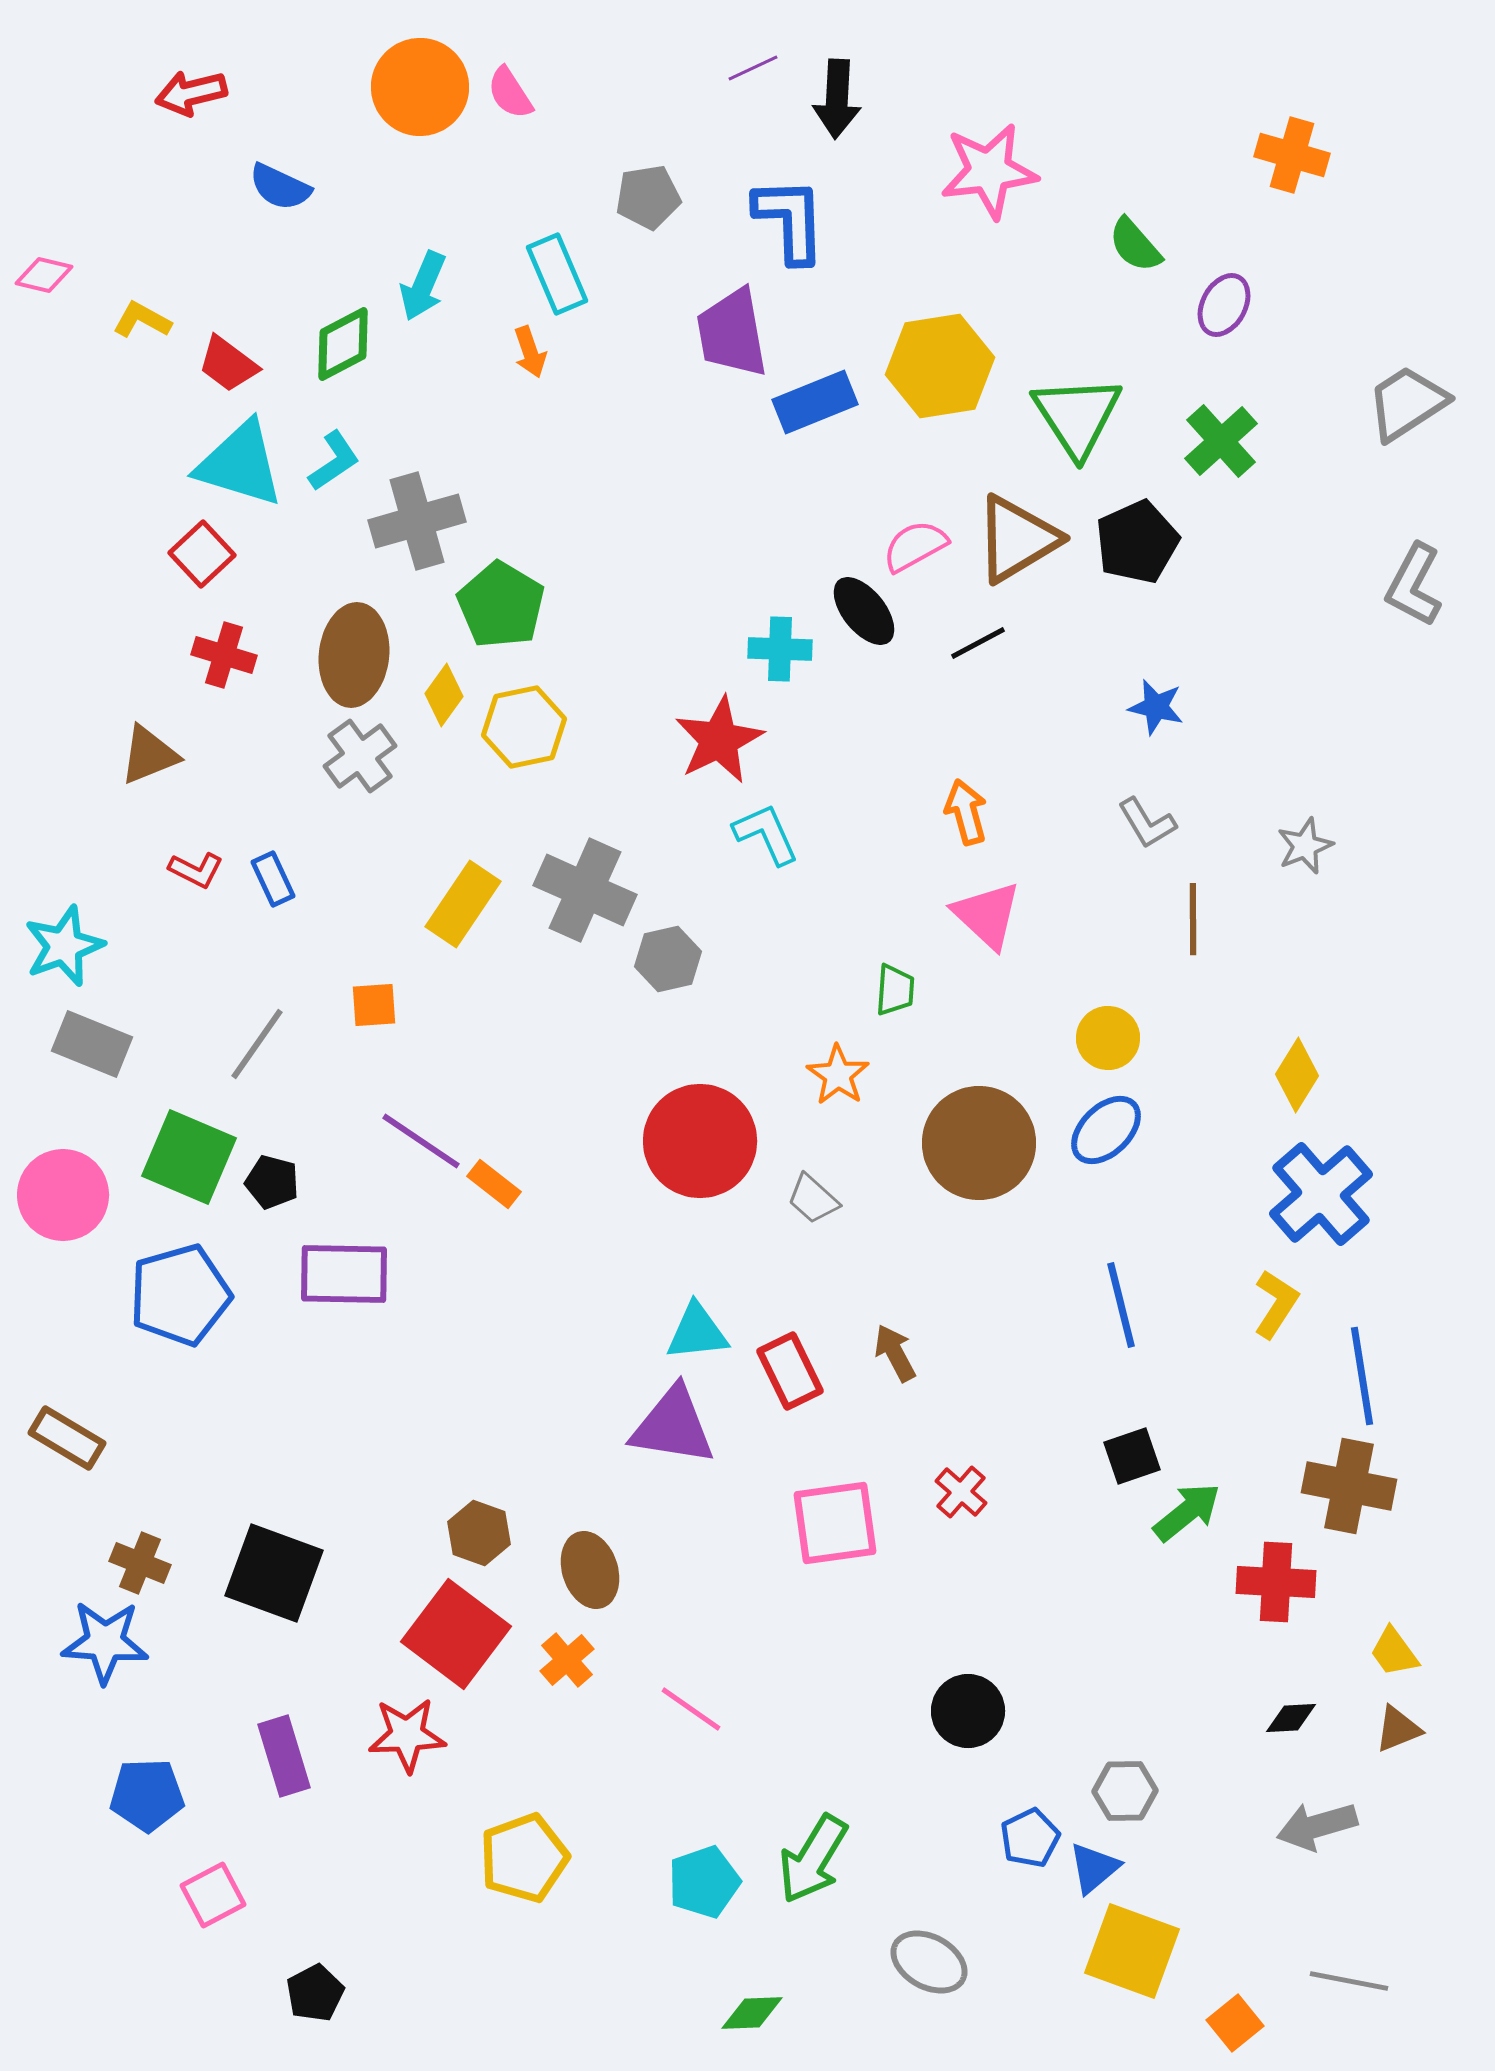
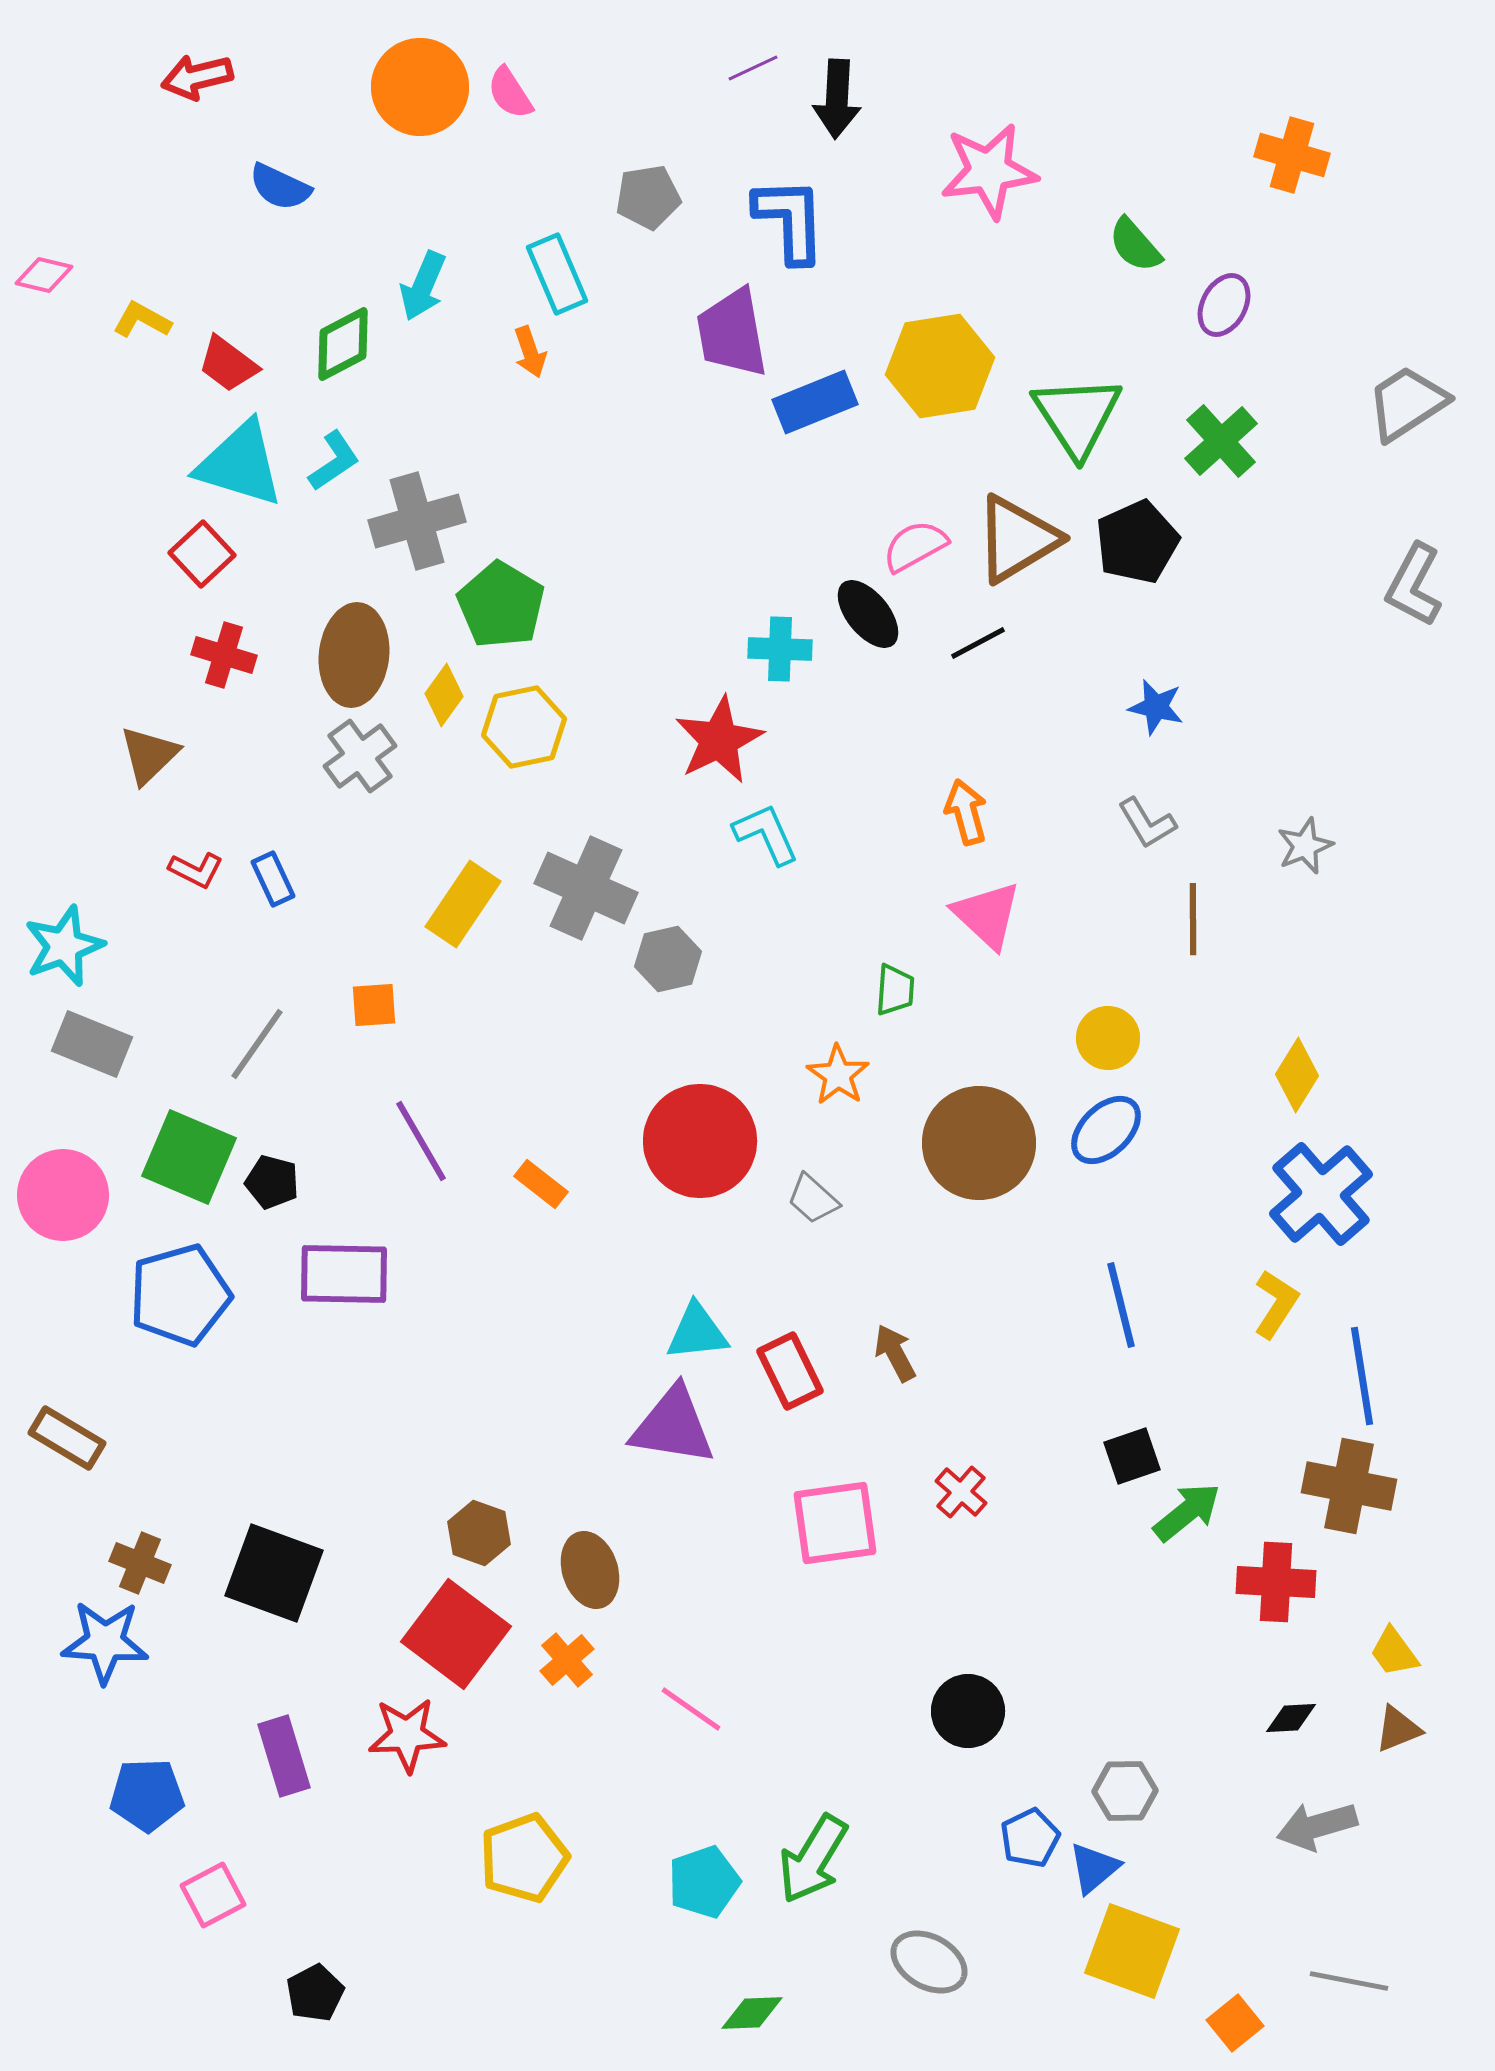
red arrow at (191, 93): moved 6 px right, 16 px up
black ellipse at (864, 611): moved 4 px right, 3 px down
brown triangle at (149, 755): rotated 22 degrees counterclockwise
gray cross at (585, 890): moved 1 px right, 2 px up
purple line at (421, 1141): rotated 26 degrees clockwise
orange rectangle at (494, 1184): moved 47 px right
